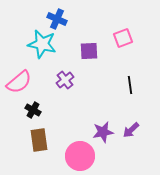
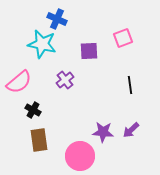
purple star: rotated 15 degrees clockwise
